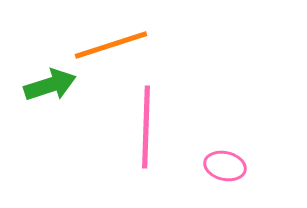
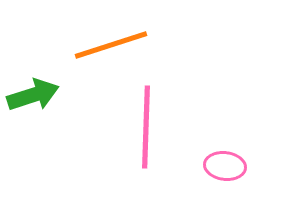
green arrow: moved 17 px left, 10 px down
pink ellipse: rotated 6 degrees counterclockwise
